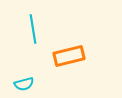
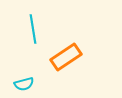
orange rectangle: moved 3 px left, 1 px down; rotated 20 degrees counterclockwise
